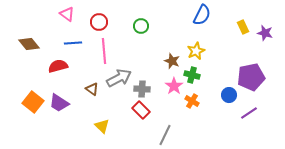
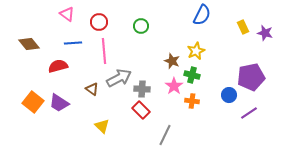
orange cross: rotated 24 degrees counterclockwise
